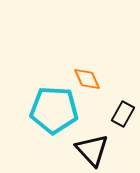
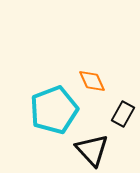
orange diamond: moved 5 px right, 2 px down
cyan pentagon: rotated 24 degrees counterclockwise
